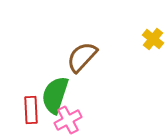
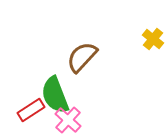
green semicircle: rotated 39 degrees counterclockwise
red rectangle: rotated 60 degrees clockwise
pink cross: rotated 20 degrees counterclockwise
